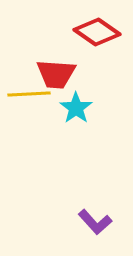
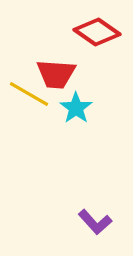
yellow line: rotated 33 degrees clockwise
